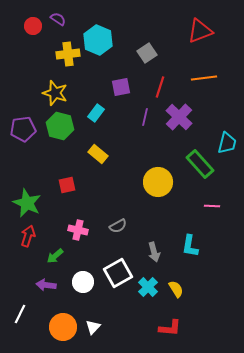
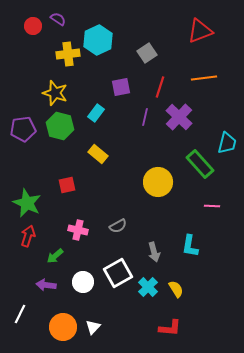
cyan hexagon: rotated 12 degrees clockwise
